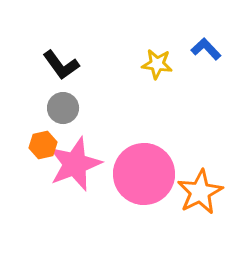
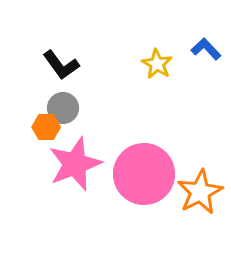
yellow star: rotated 24 degrees clockwise
orange hexagon: moved 3 px right, 18 px up; rotated 12 degrees clockwise
